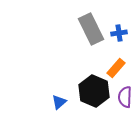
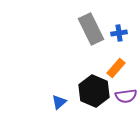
purple semicircle: moved 1 px right, 1 px up; rotated 100 degrees counterclockwise
